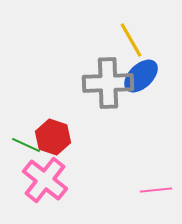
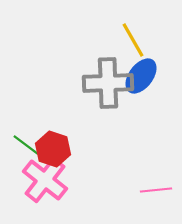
yellow line: moved 2 px right
blue ellipse: rotated 9 degrees counterclockwise
red hexagon: moved 12 px down
green line: rotated 12 degrees clockwise
